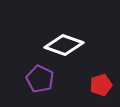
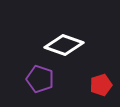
purple pentagon: rotated 8 degrees counterclockwise
